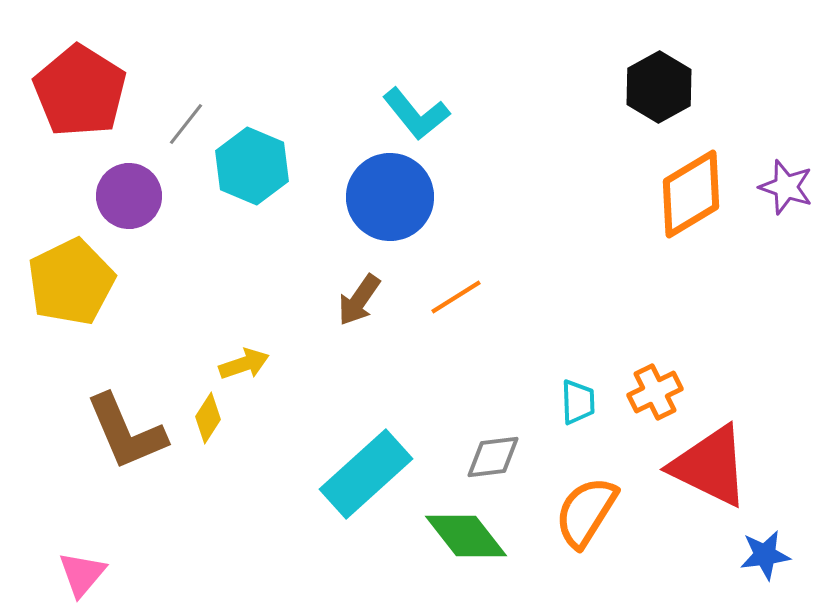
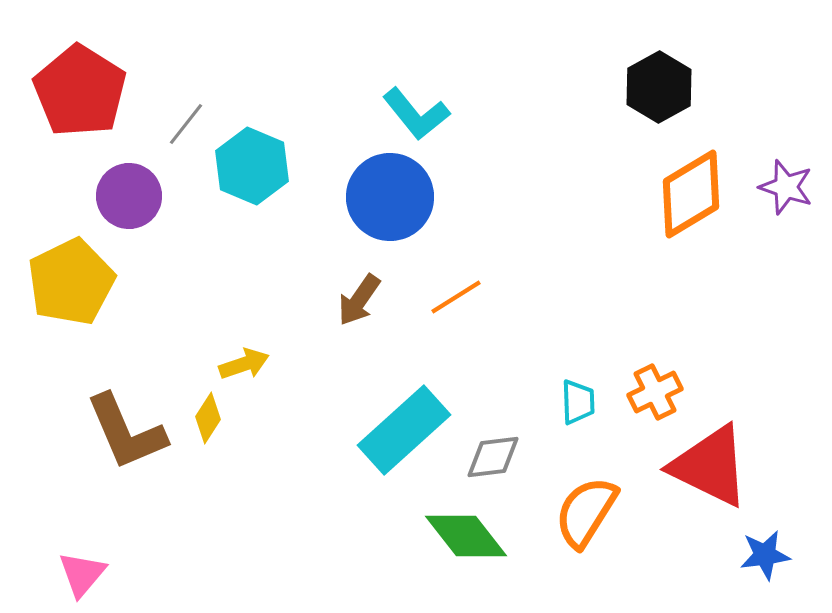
cyan rectangle: moved 38 px right, 44 px up
